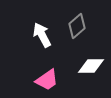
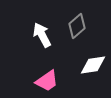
white diamond: moved 2 px right, 1 px up; rotated 8 degrees counterclockwise
pink trapezoid: moved 1 px down
